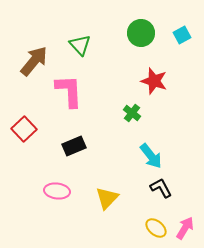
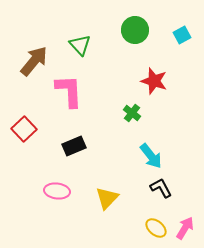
green circle: moved 6 px left, 3 px up
